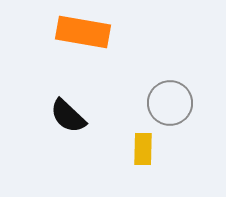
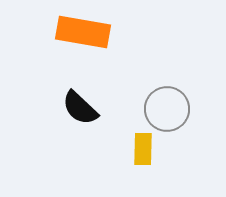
gray circle: moved 3 px left, 6 px down
black semicircle: moved 12 px right, 8 px up
